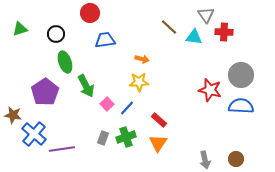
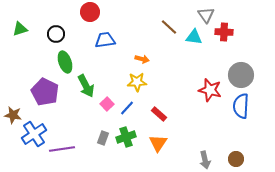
red circle: moved 1 px up
yellow star: moved 2 px left
purple pentagon: rotated 12 degrees counterclockwise
blue semicircle: rotated 90 degrees counterclockwise
red rectangle: moved 6 px up
blue cross: rotated 15 degrees clockwise
